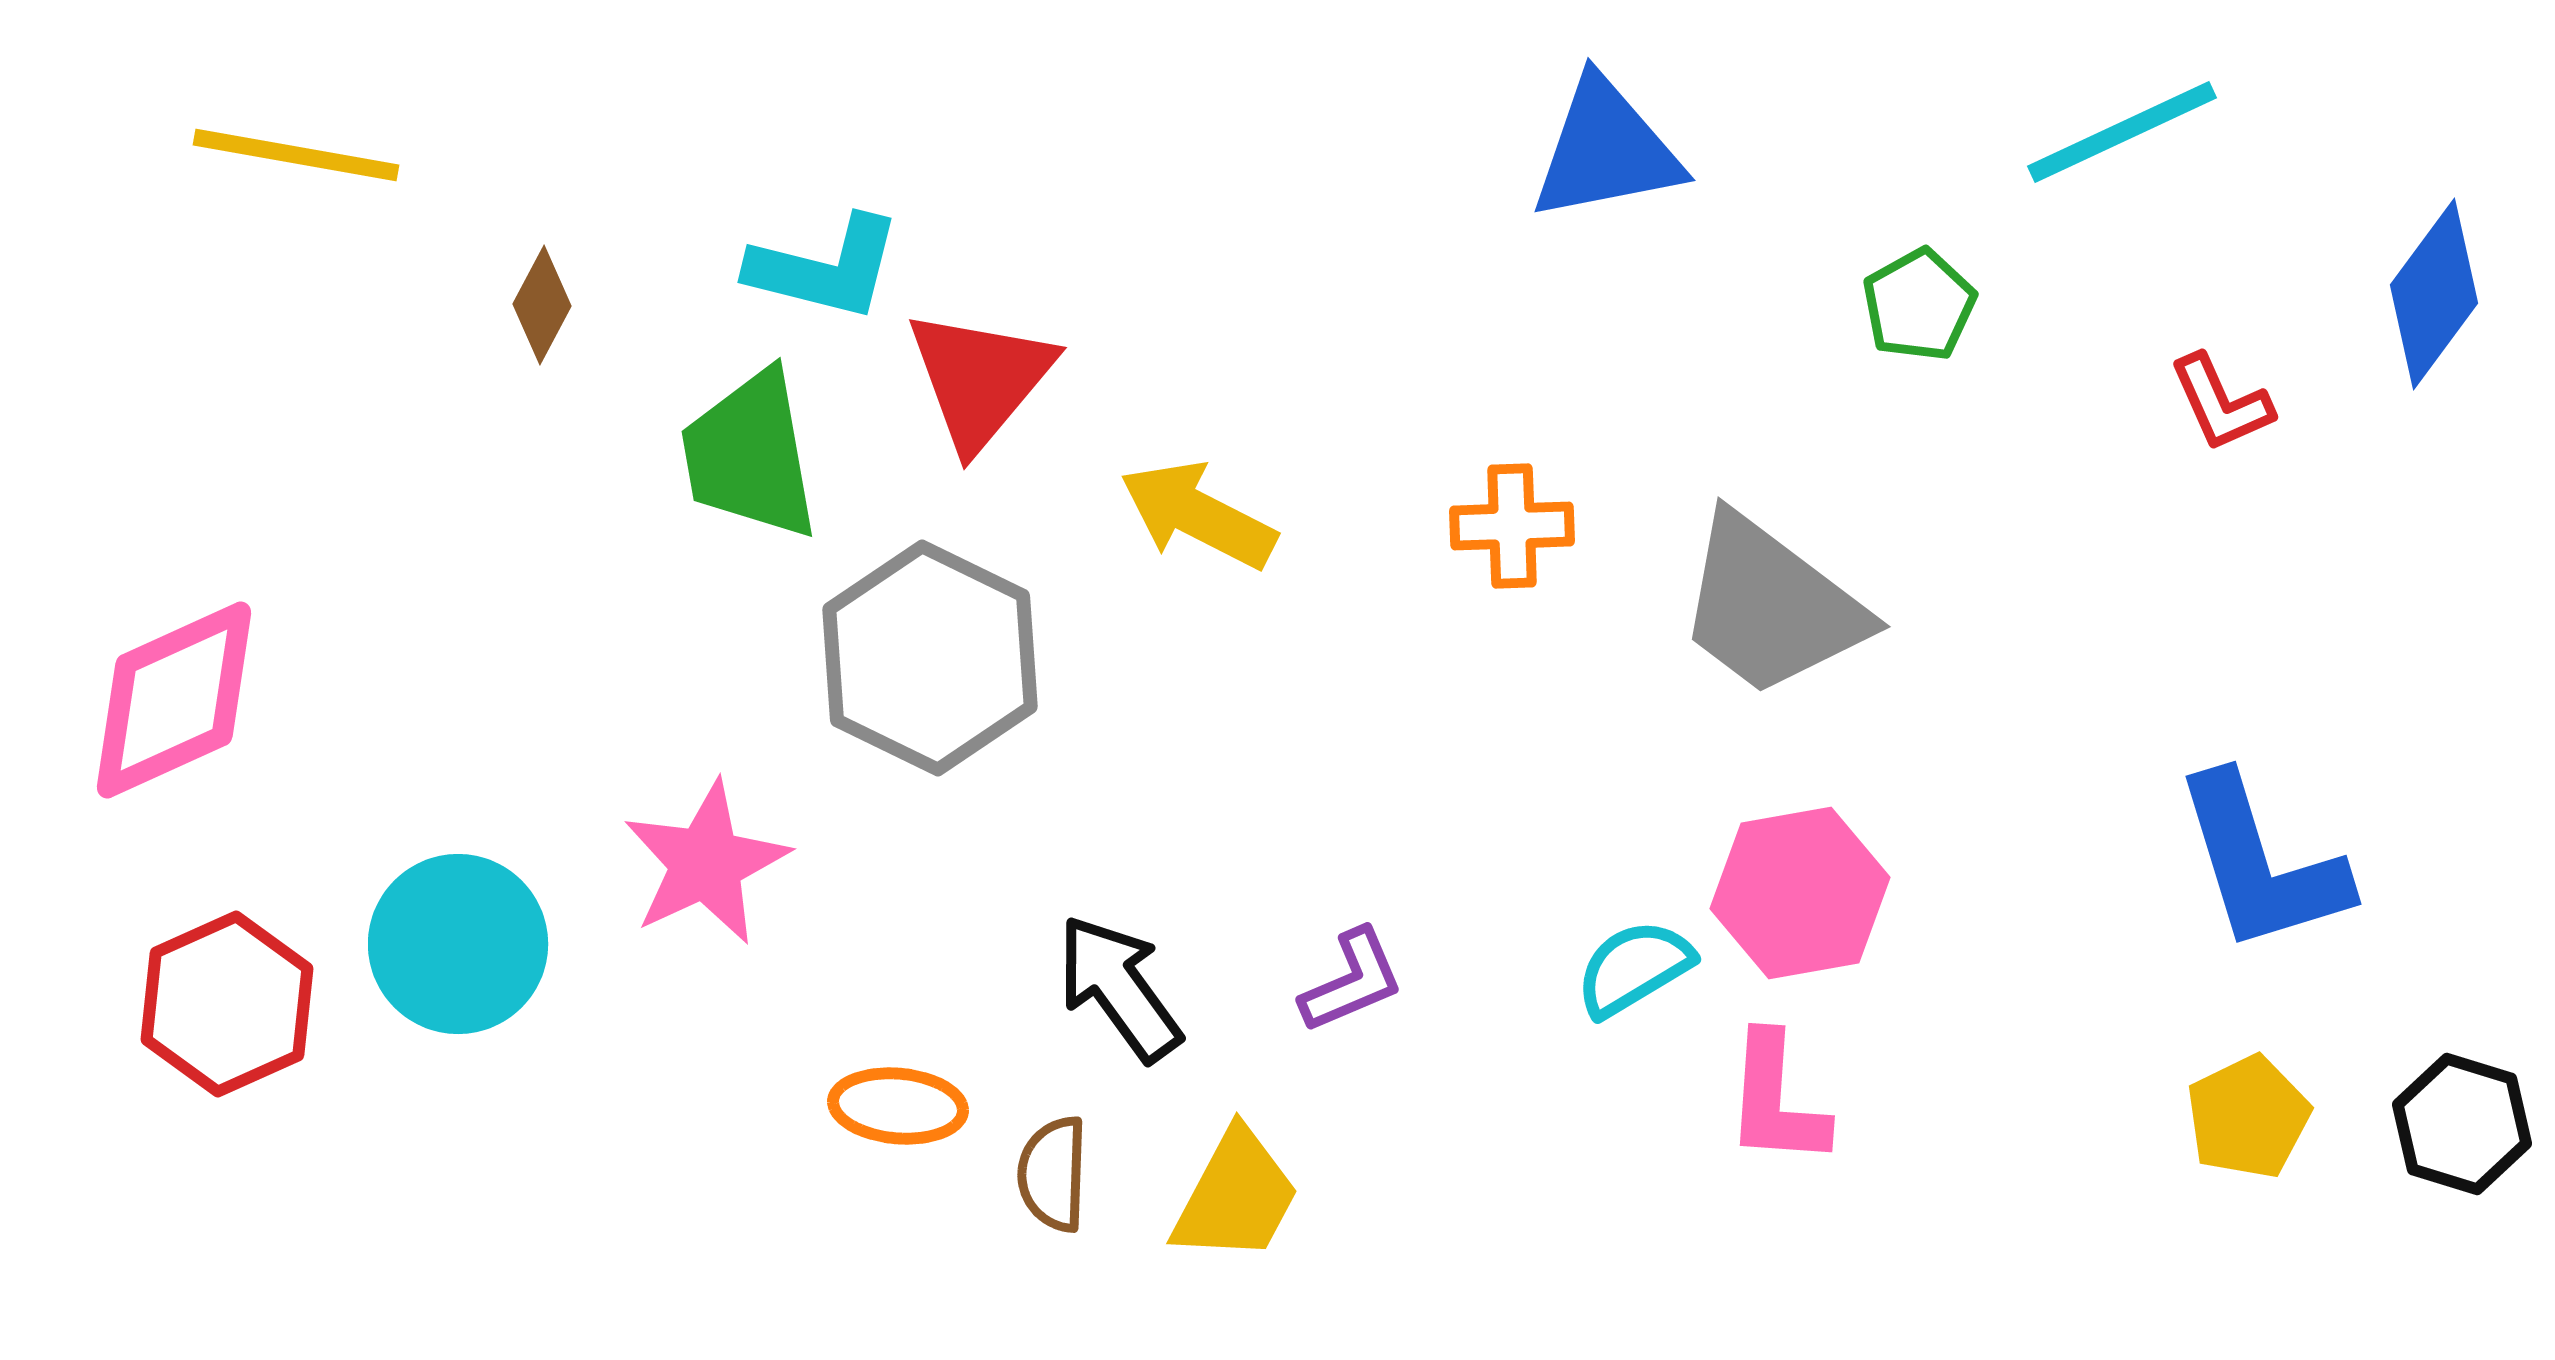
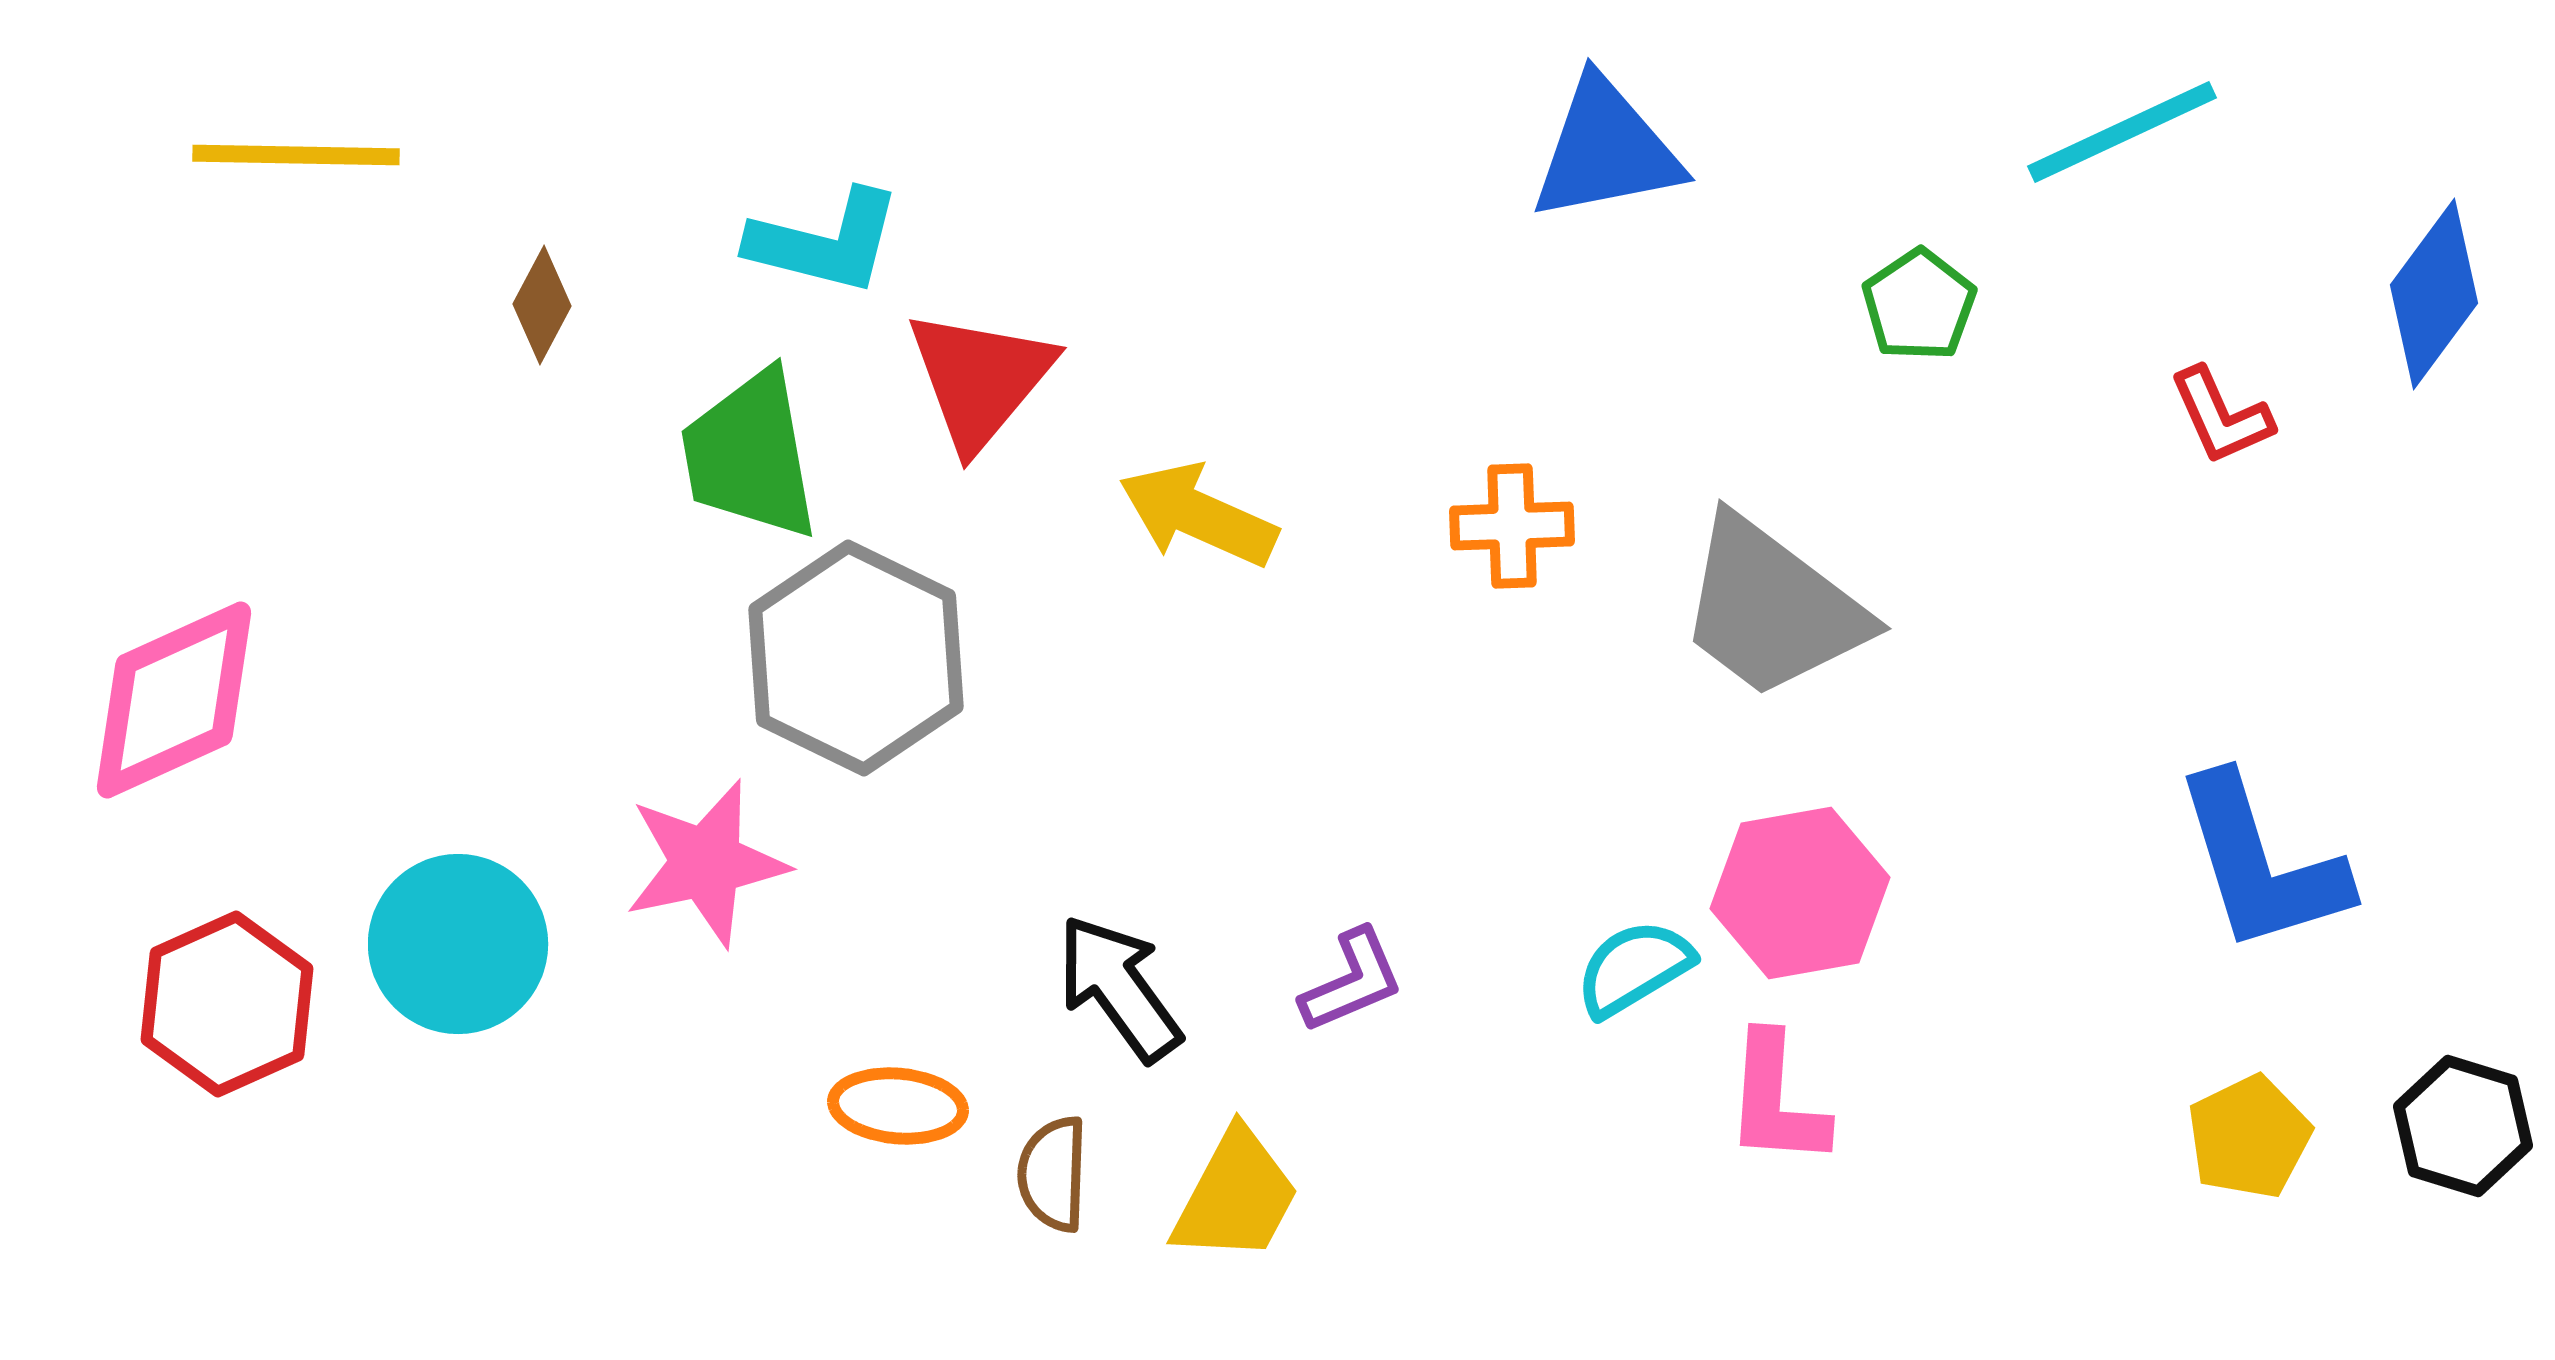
yellow line: rotated 9 degrees counterclockwise
cyan L-shape: moved 26 px up
green pentagon: rotated 5 degrees counterclockwise
red L-shape: moved 13 px down
yellow arrow: rotated 3 degrees counterclockwise
gray trapezoid: moved 1 px right, 2 px down
gray hexagon: moved 74 px left
pink star: rotated 13 degrees clockwise
yellow pentagon: moved 1 px right, 20 px down
black hexagon: moved 1 px right, 2 px down
